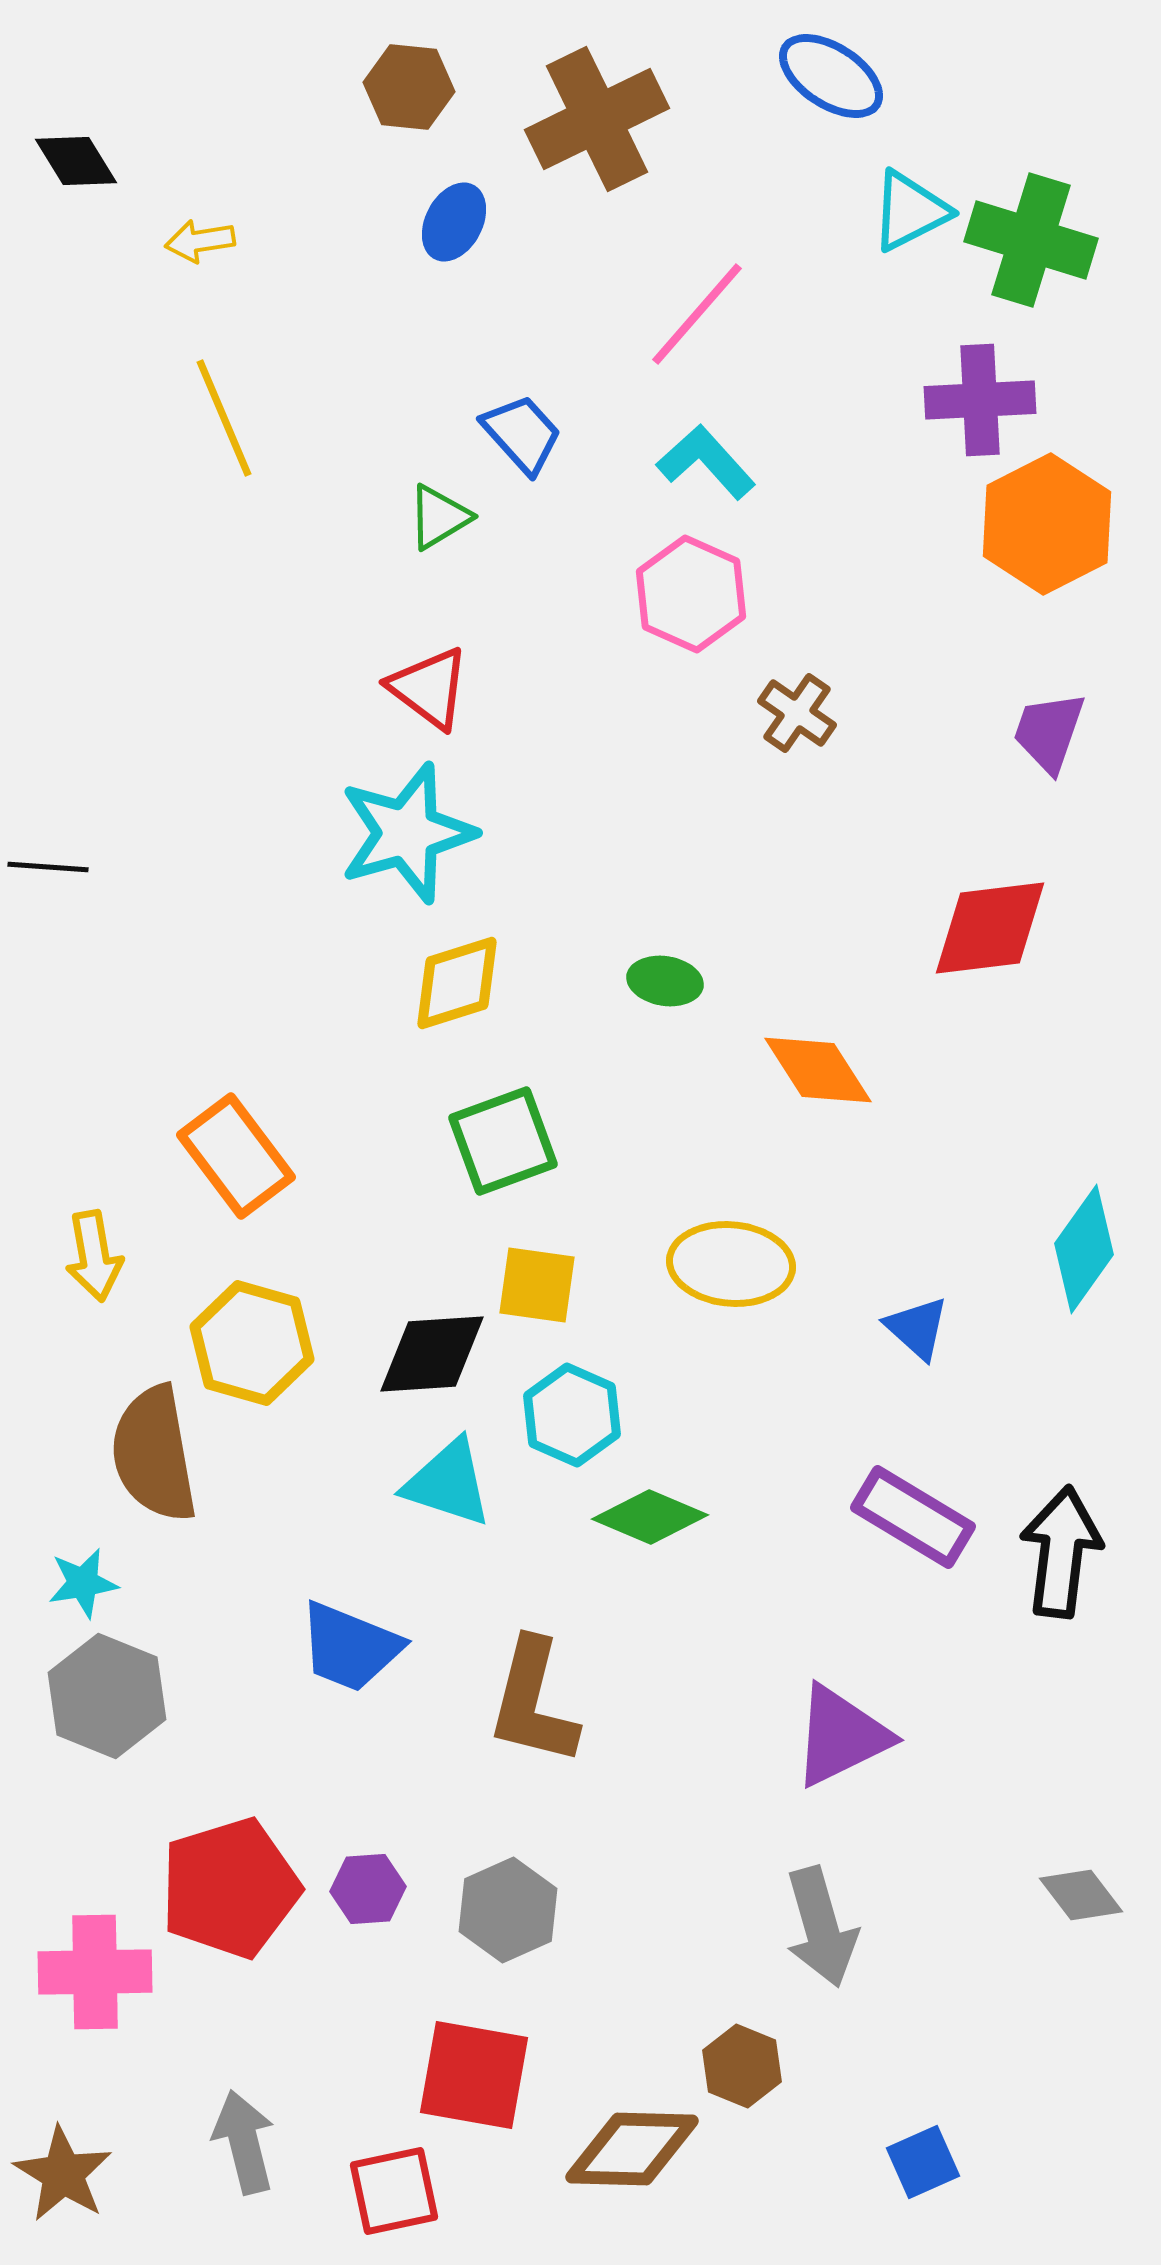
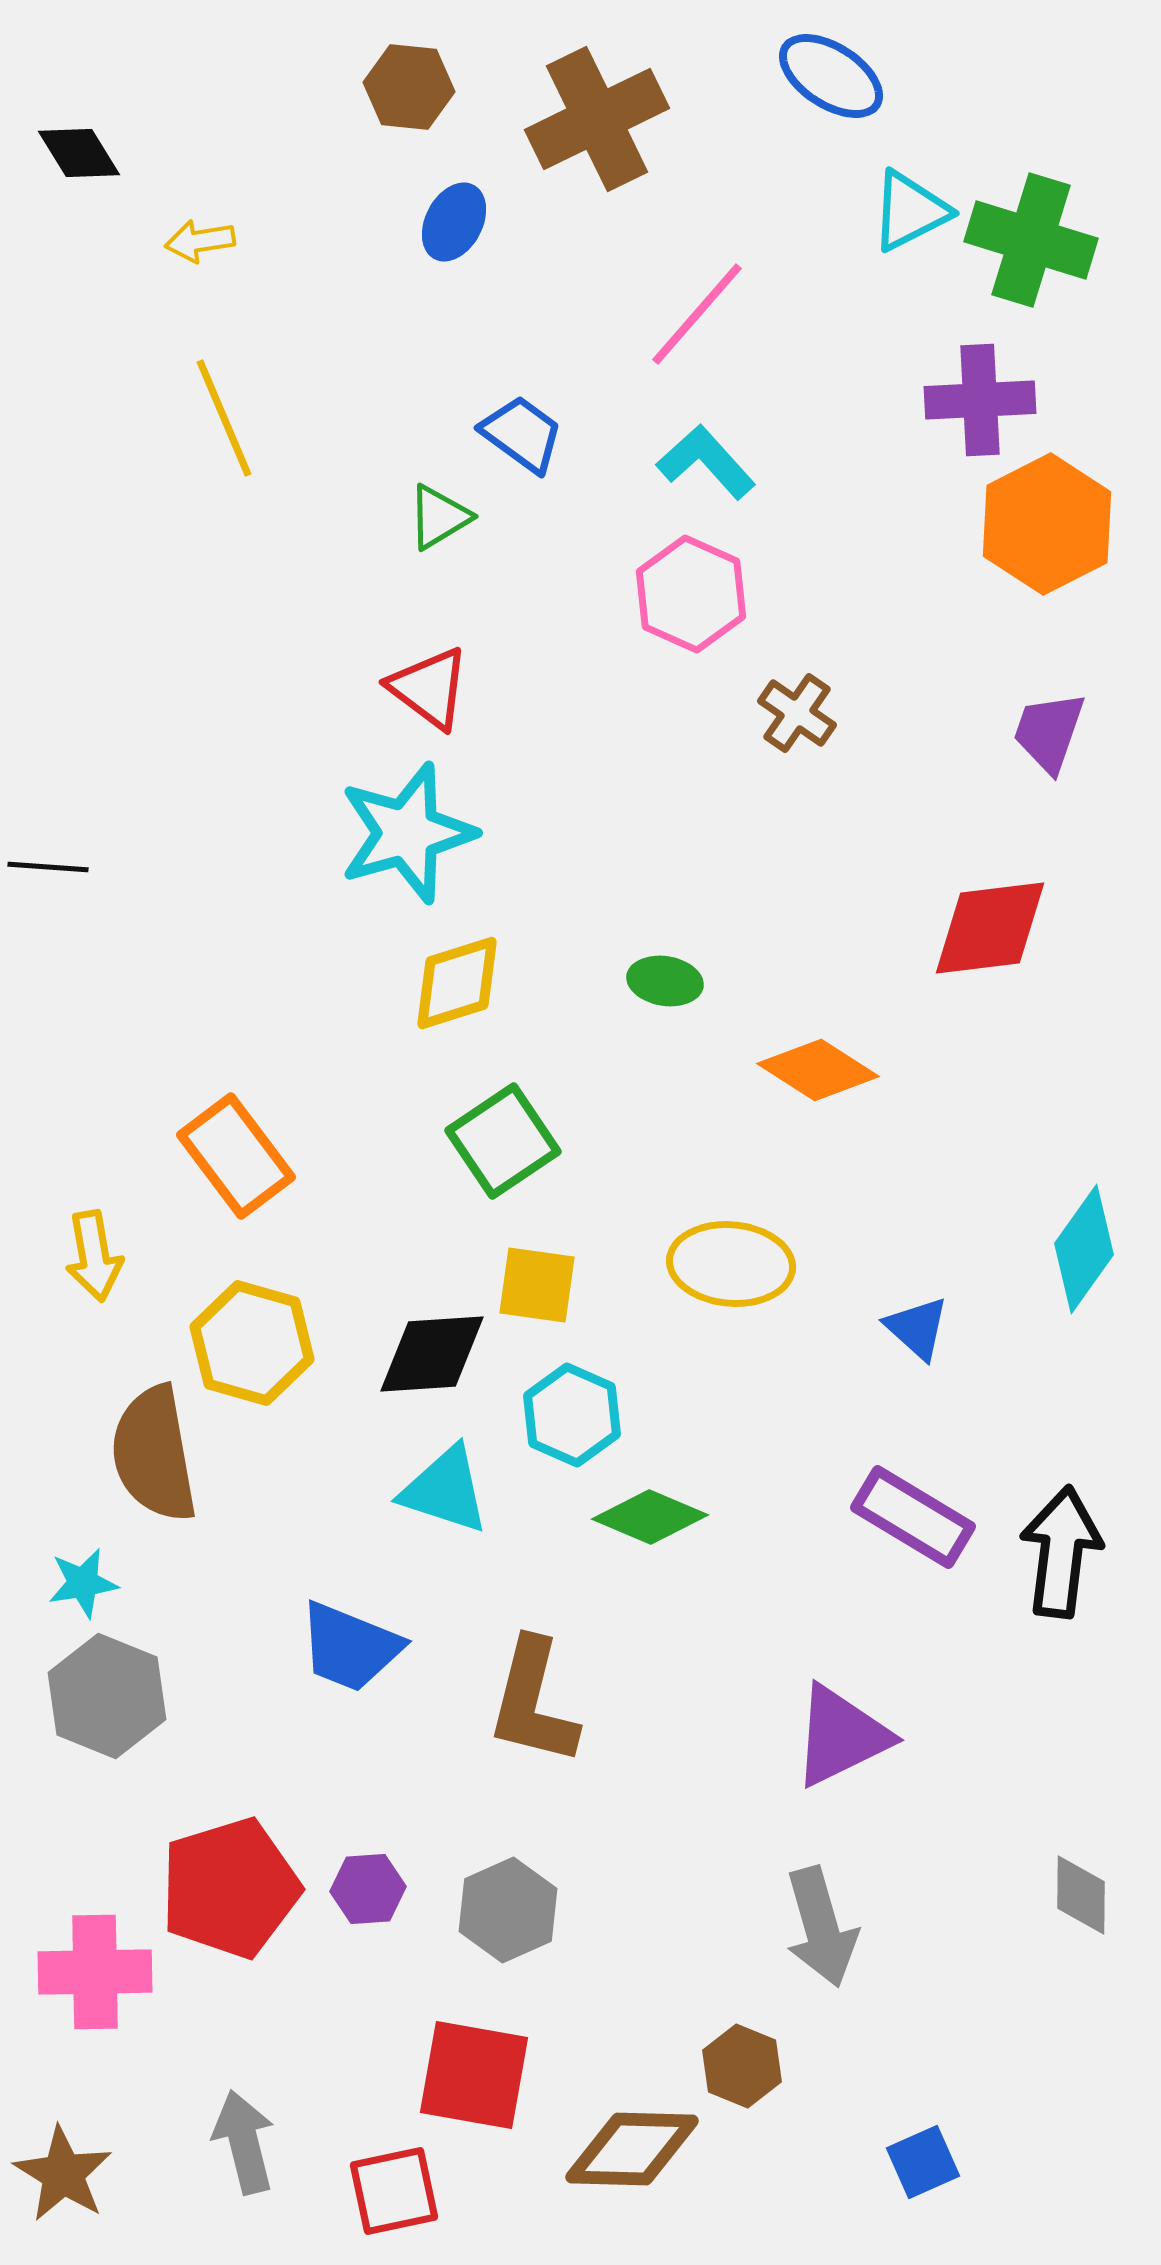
black diamond at (76, 161): moved 3 px right, 8 px up
blue trapezoid at (522, 434): rotated 12 degrees counterclockwise
orange diamond at (818, 1070): rotated 25 degrees counterclockwise
green square at (503, 1141): rotated 14 degrees counterclockwise
cyan triangle at (448, 1483): moved 3 px left, 7 px down
gray diamond at (1081, 1895): rotated 38 degrees clockwise
